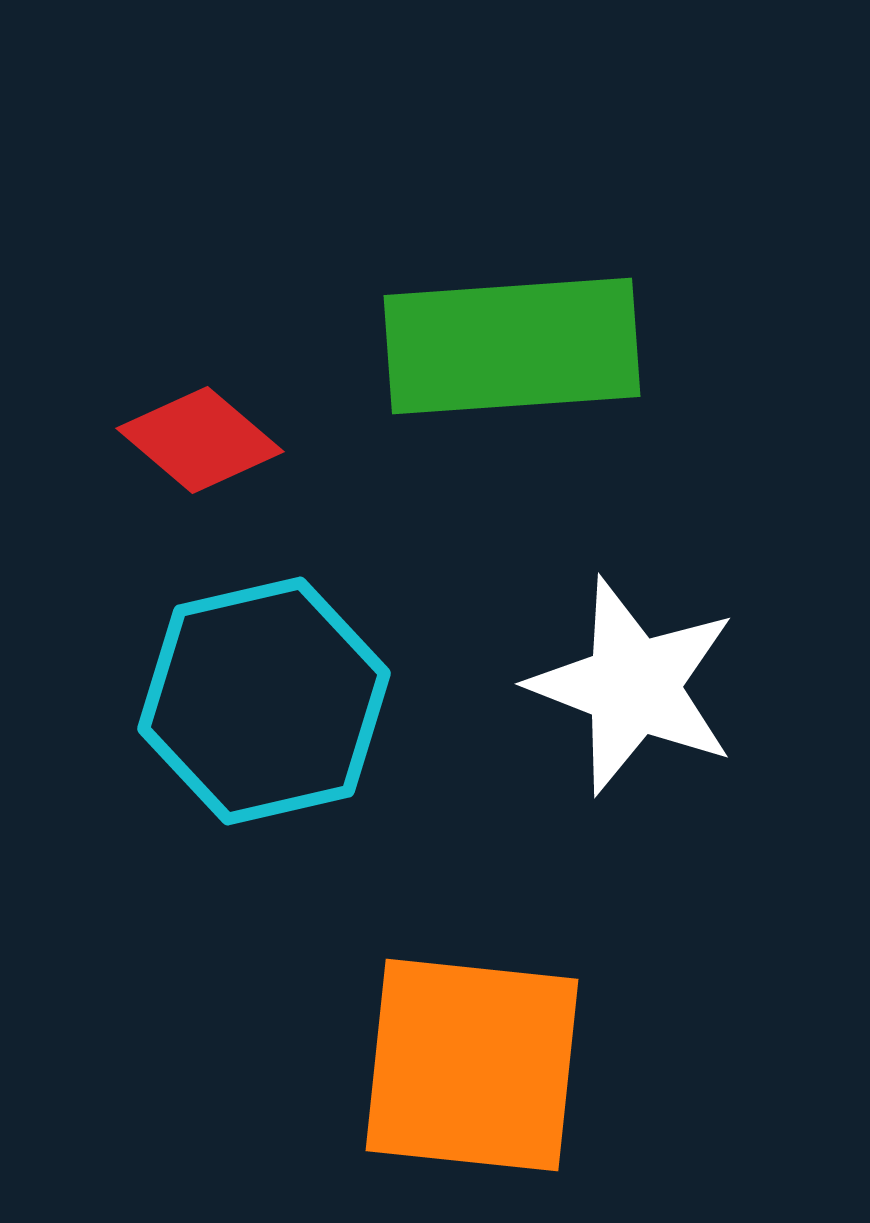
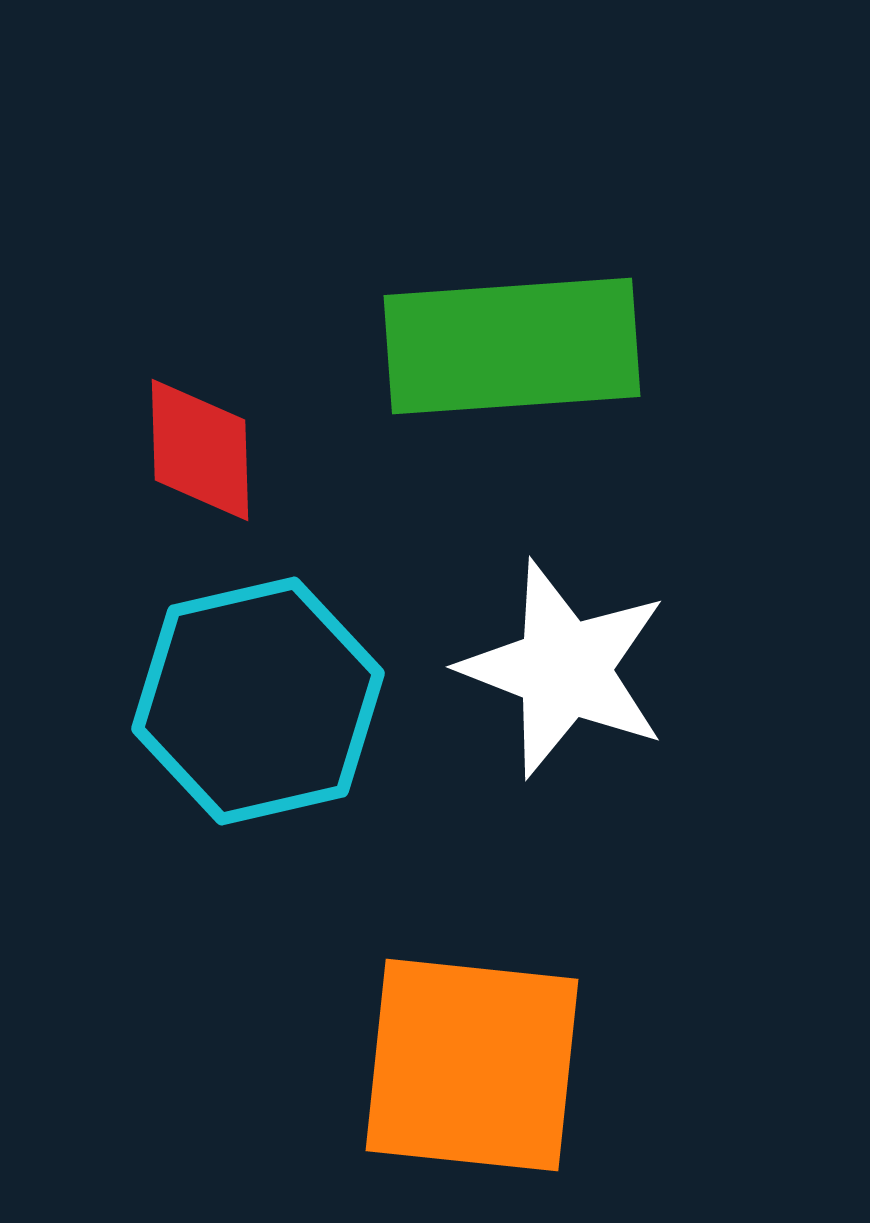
red diamond: moved 10 px down; rotated 48 degrees clockwise
white star: moved 69 px left, 17 px up
cyan hexagon: moved 6 px left
